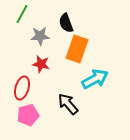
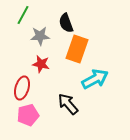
green line: moved 1 px right, 1 px down
